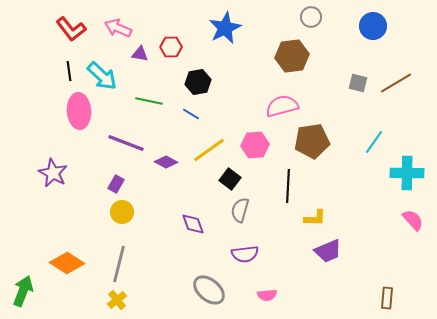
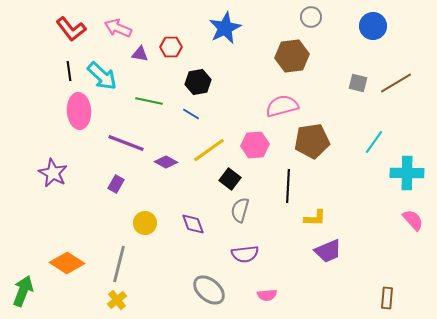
yellow circle at (122, 212): moved 23 px right, 11 px down
